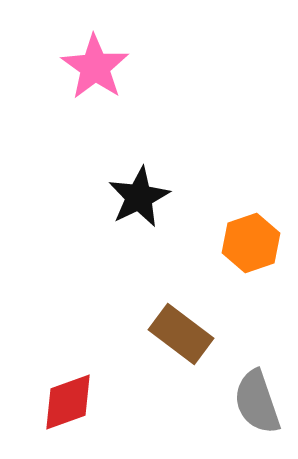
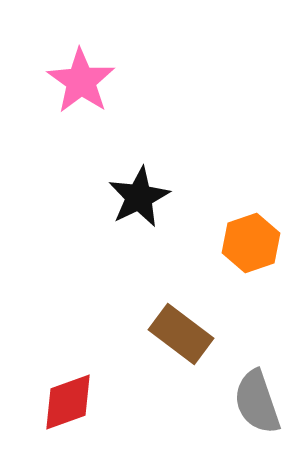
pink star: moved 14 px left, 14 px down
